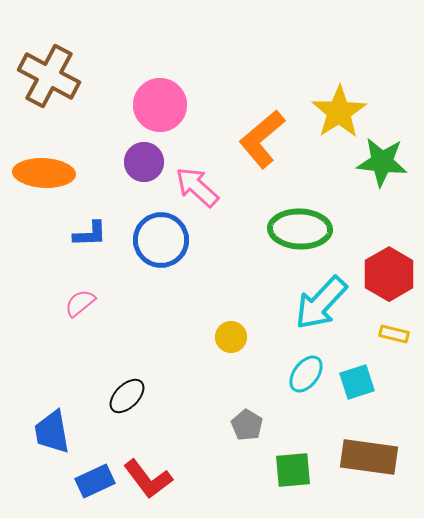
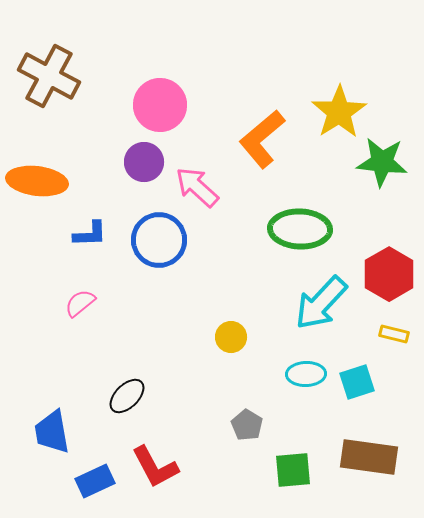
orange ellipse: moved 7 px left, 8 px down; rotated 4 degrees clockwise
blue circle: moved 2 px left
cyan ellipse: rotated 51 degrees clockwise
red L-shape: moved 7 px right, 12 px up; rotated 9 degrees clockwise
